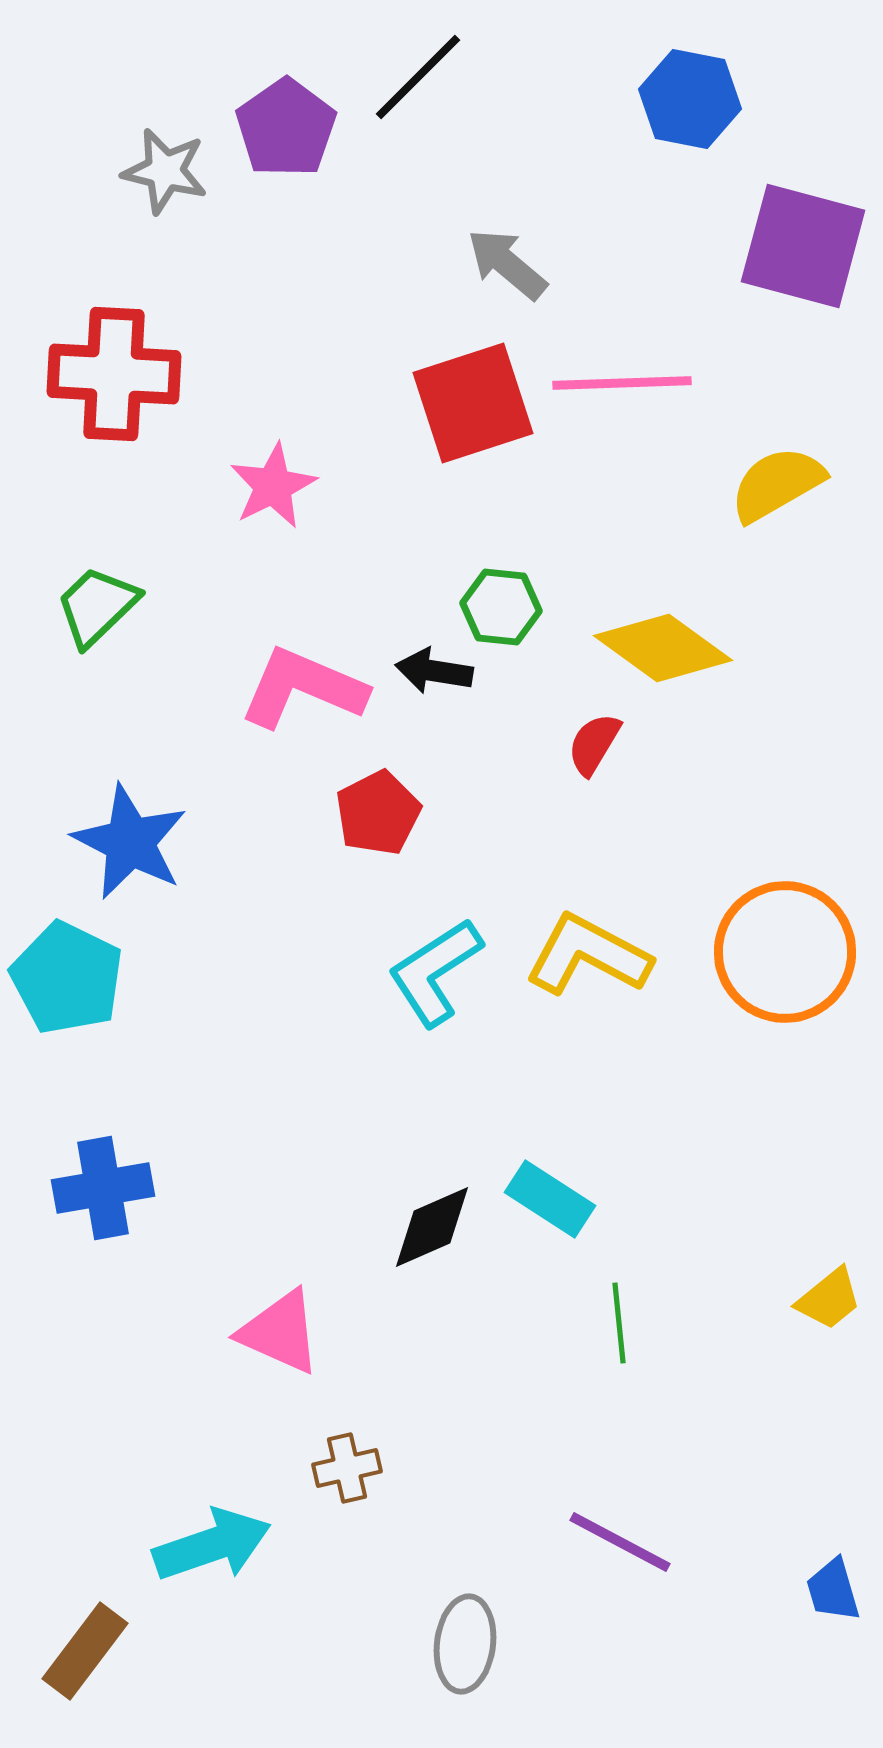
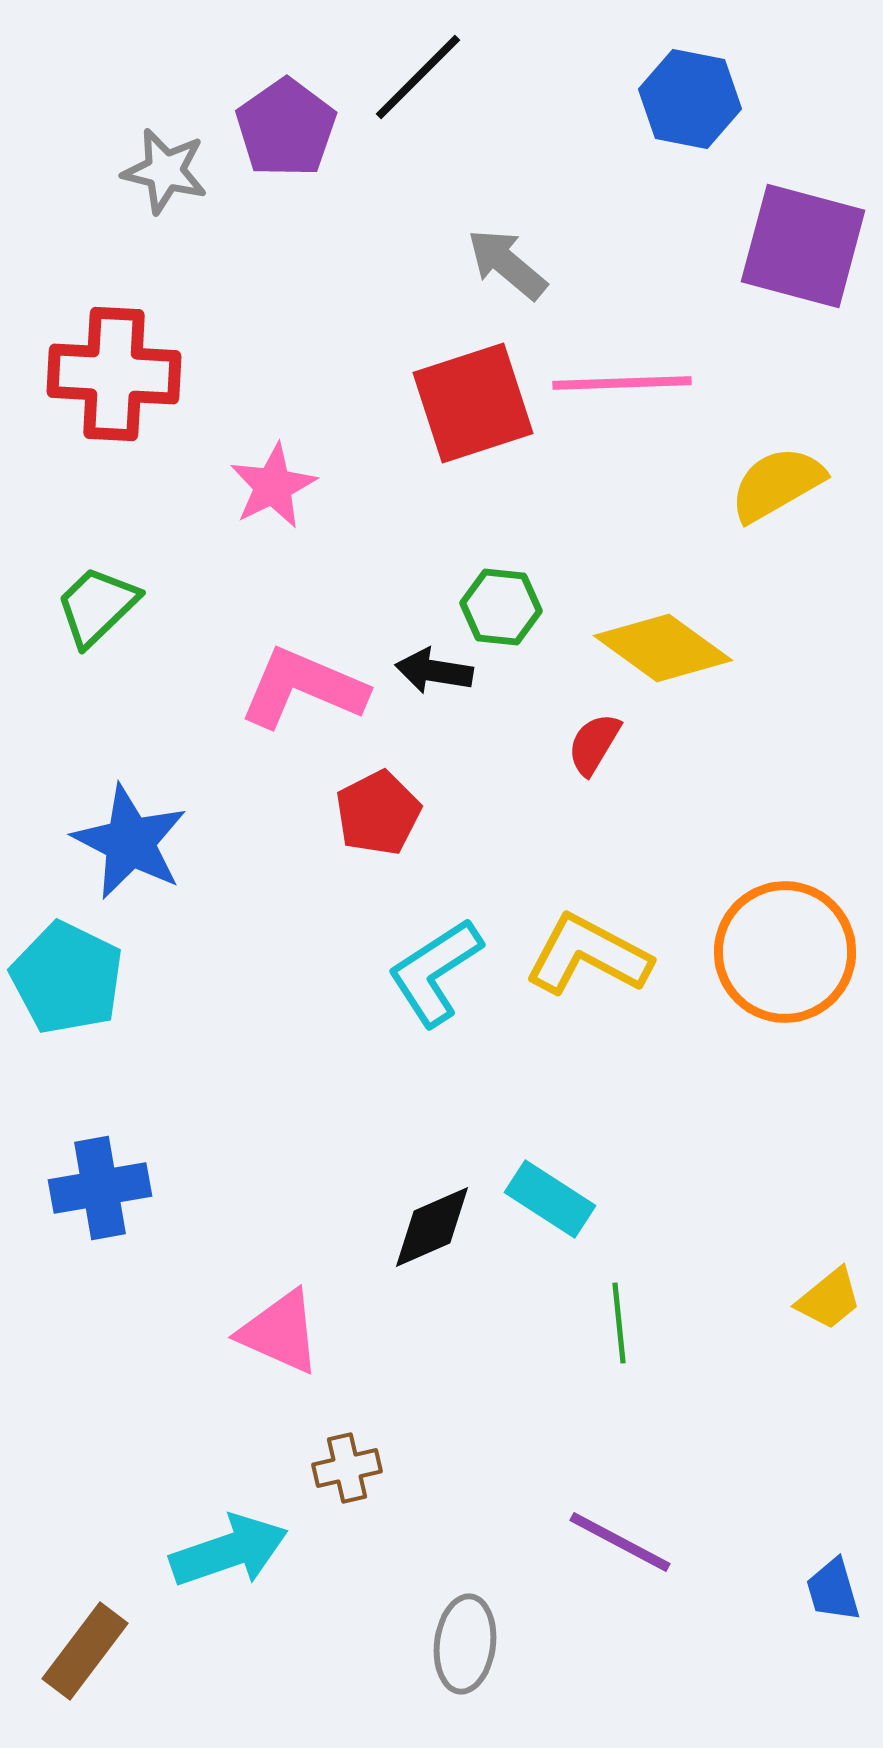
blue cross: moved 3 px left
cyan arrow: moved 17 px right, 6 px down
